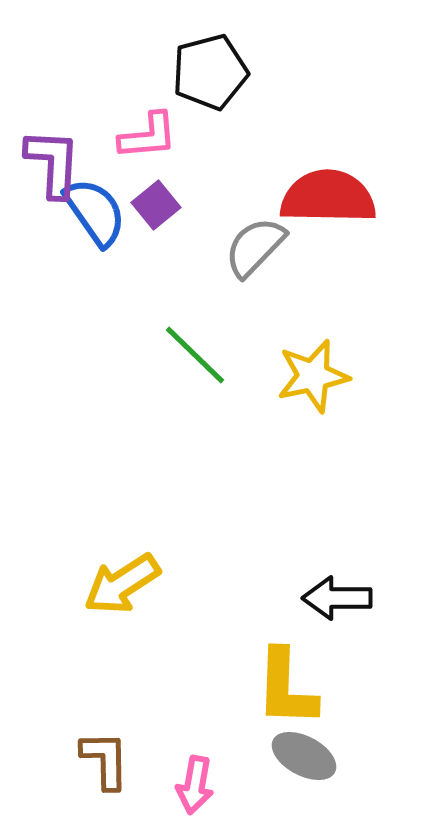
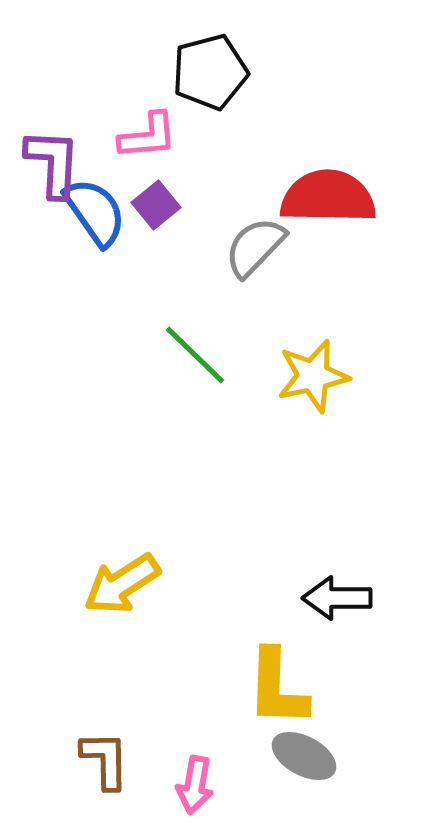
yellow L-shape: moved 9 px left
